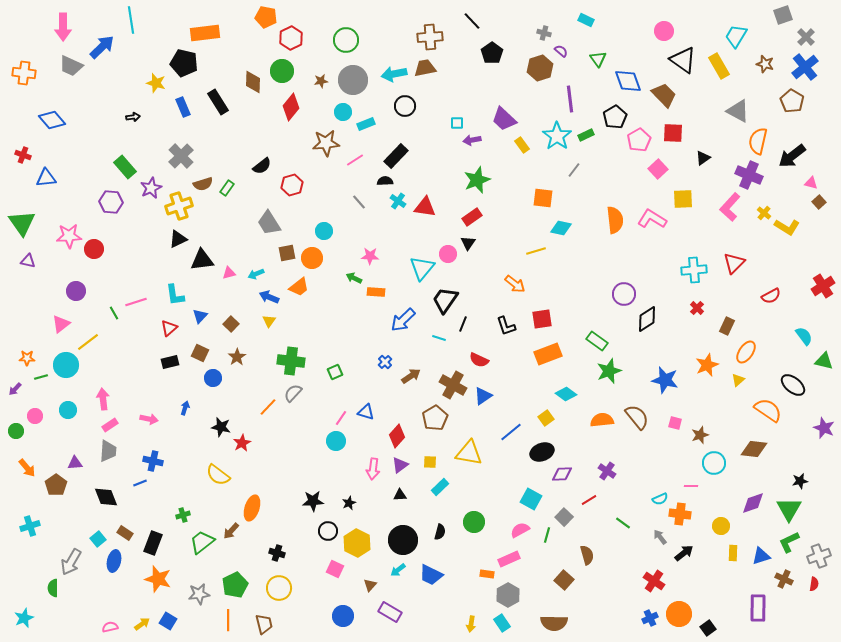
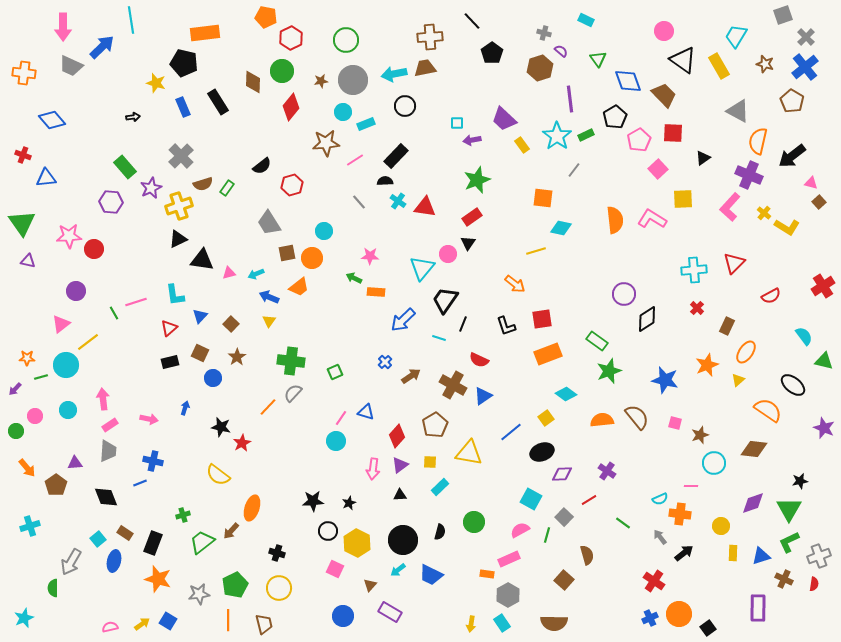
black triangle at (202, 260): rotated 15 degrees clockwise
brown pentagon at (435, 418): moved 7 px down
